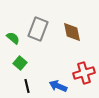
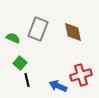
brown diamond: moved 1 px right
green semicircle: rotated 16 degrees counterclockwise
red cross: moved 3 px left, 2 px down
black line: moved 6 px up
